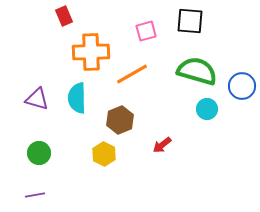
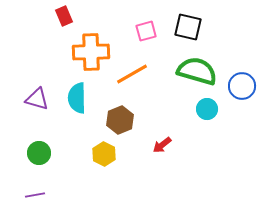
black square: moved 2 px left, 6 px down; rotated 8 degrees clockwise
